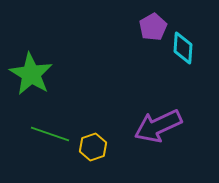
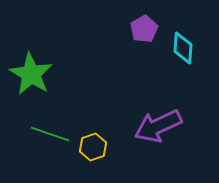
purple pentagon: moved 9 px left, 2 px down
